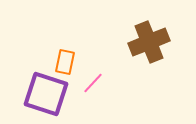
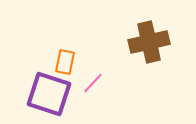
brown cross: rotated 9 degrees clockwise
purple square: moved 3 px right
